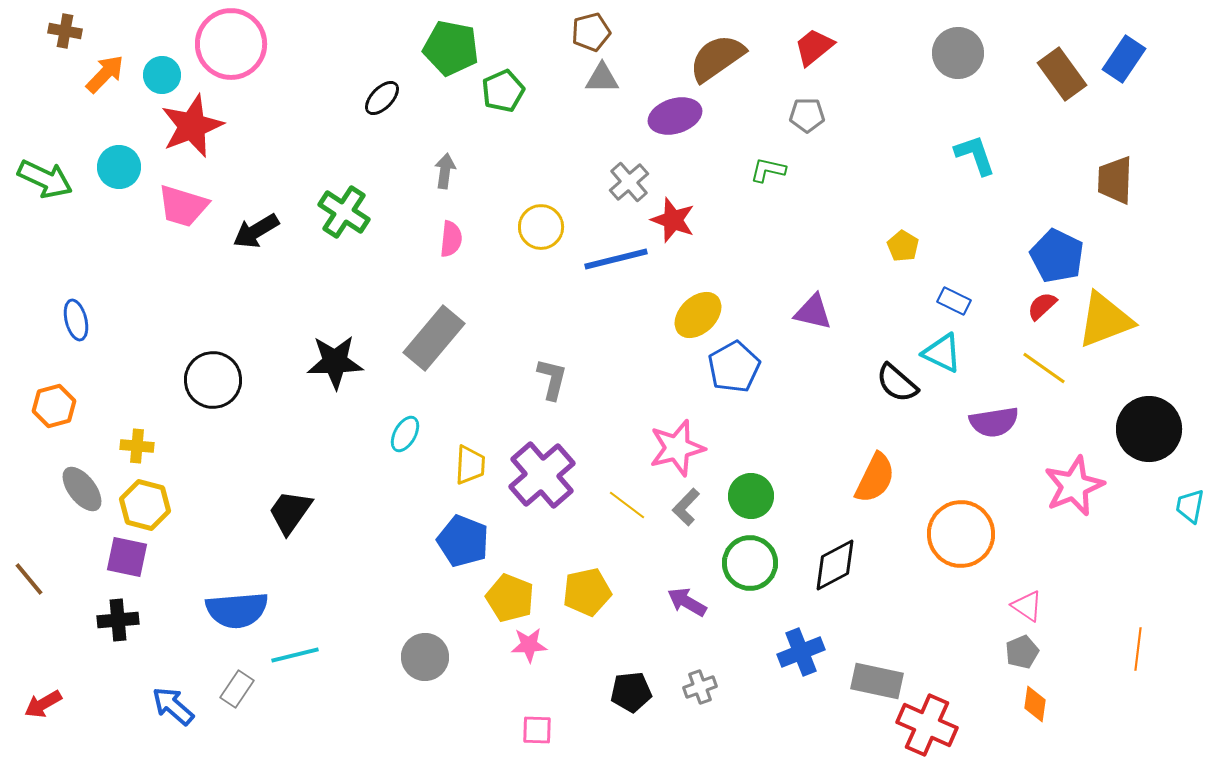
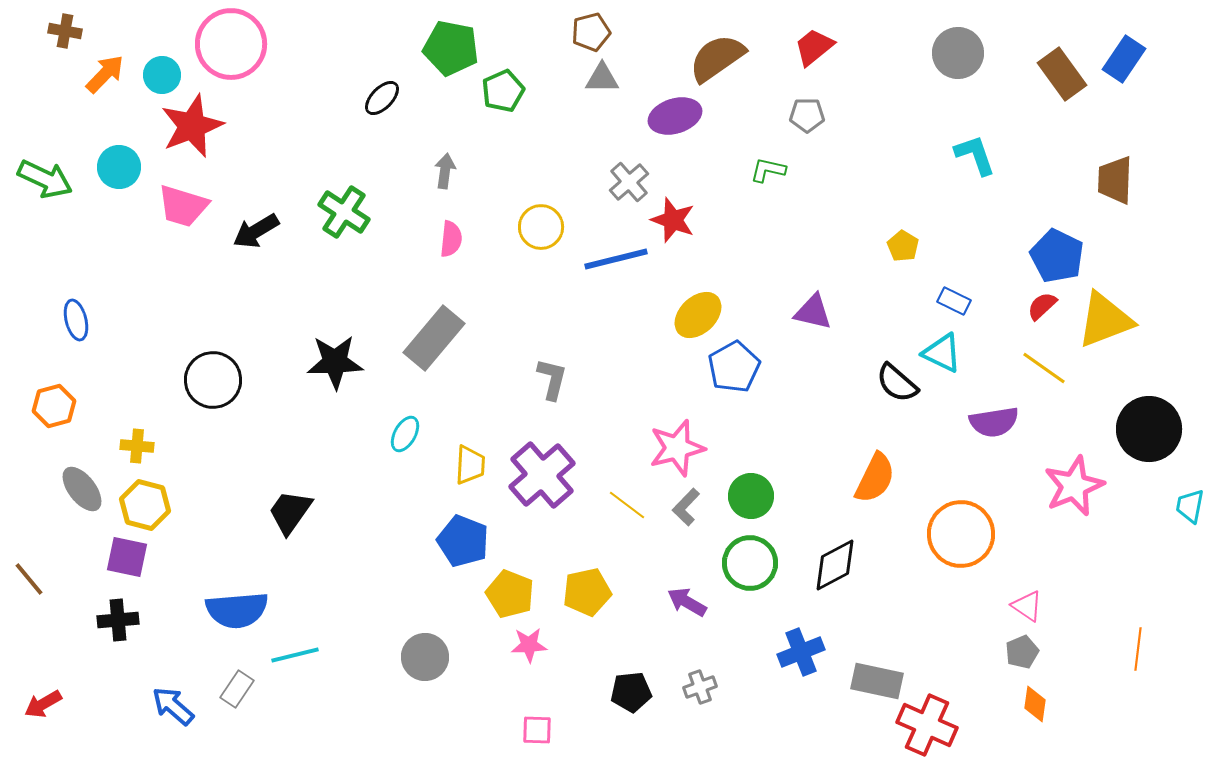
yellow pentagon at (510, 598): moved 4 px up
